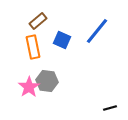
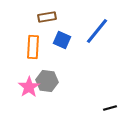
brown rectangle: moved 9 px right, 4 px up; rotated 30 degrees clockwise
orange rectangle: rotated 15 degrees clockwise
